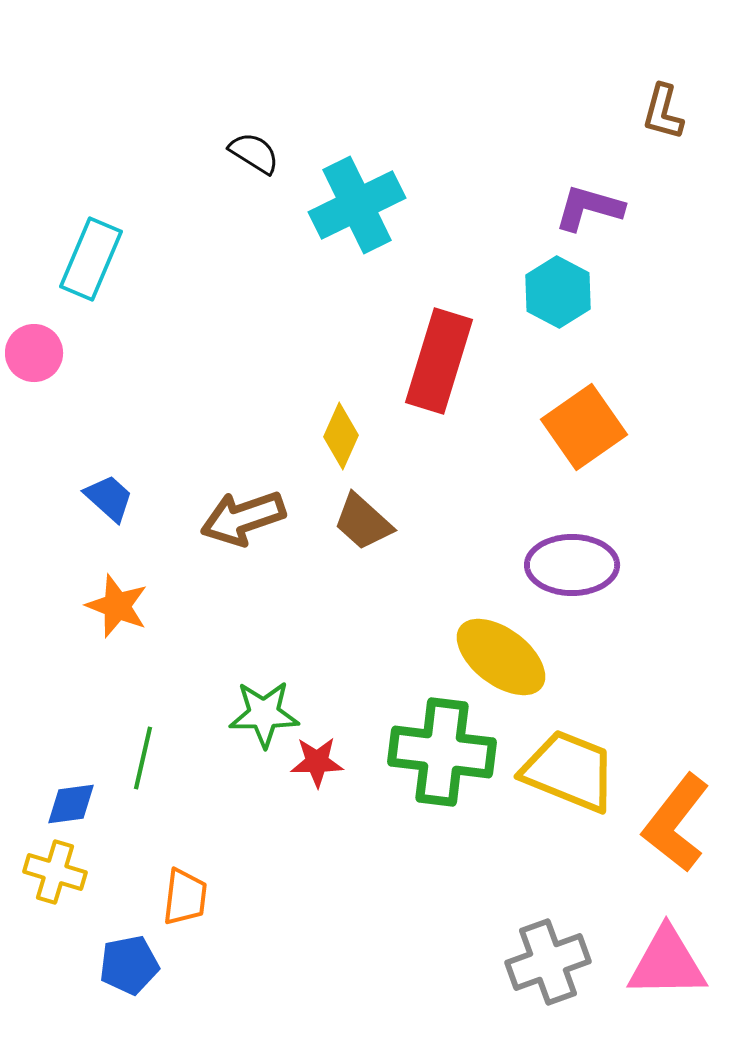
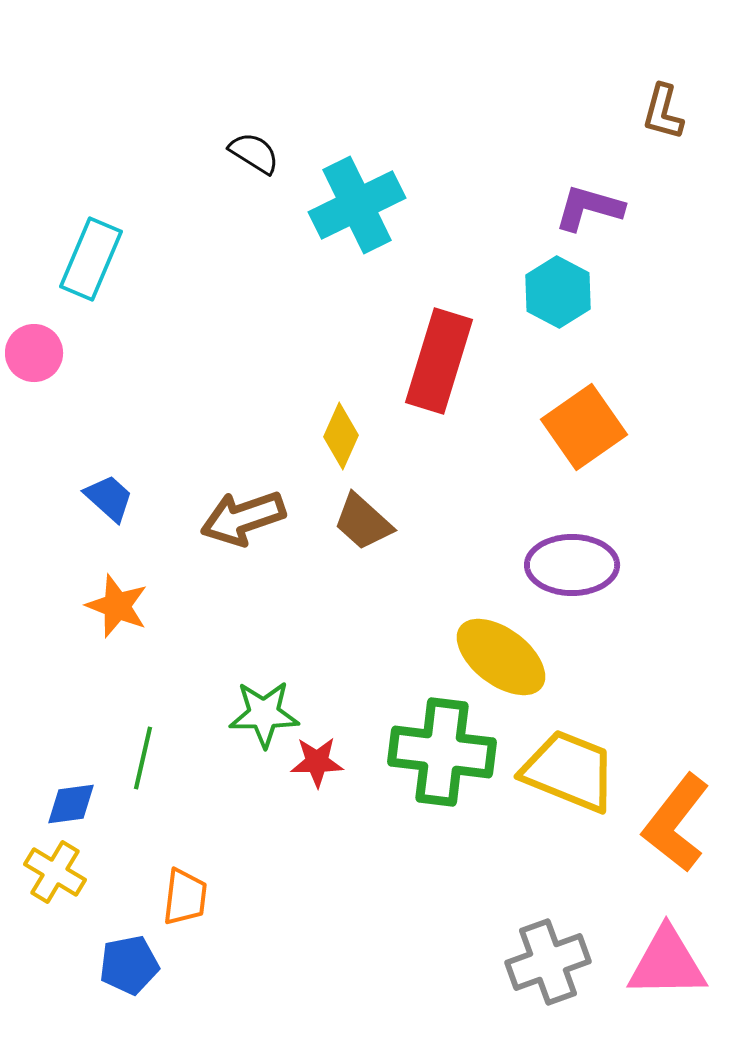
yellow cross: rotated 14 degrees clockwise
